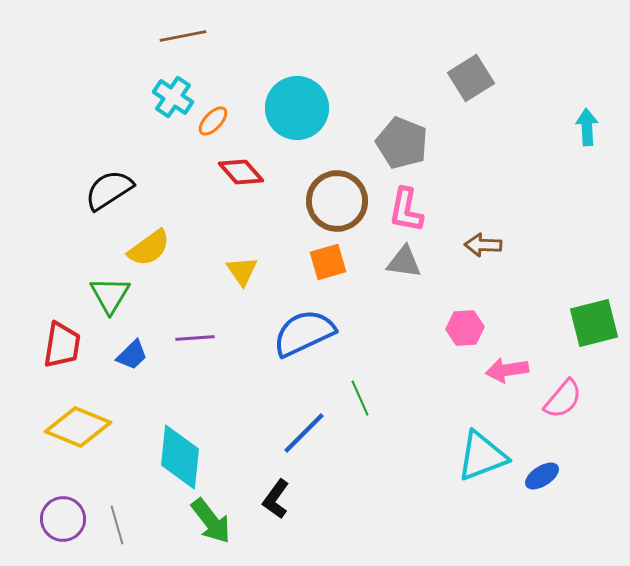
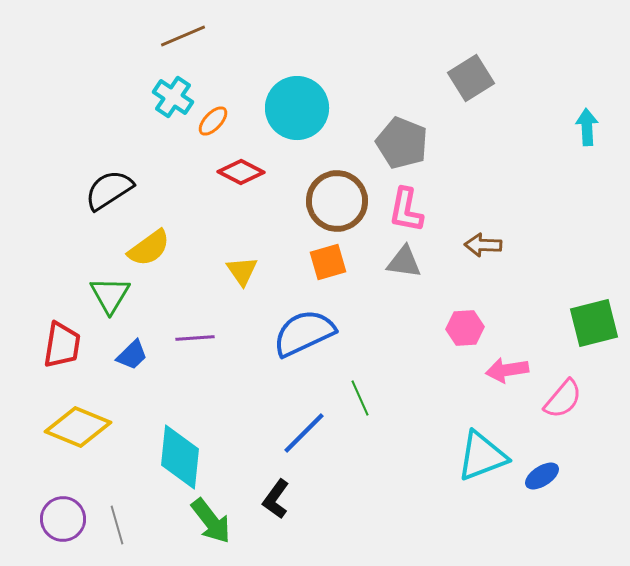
brown line: rotated 12 degrees counterclockwise
red diamond: rotated 21 degrees counterclockwise
